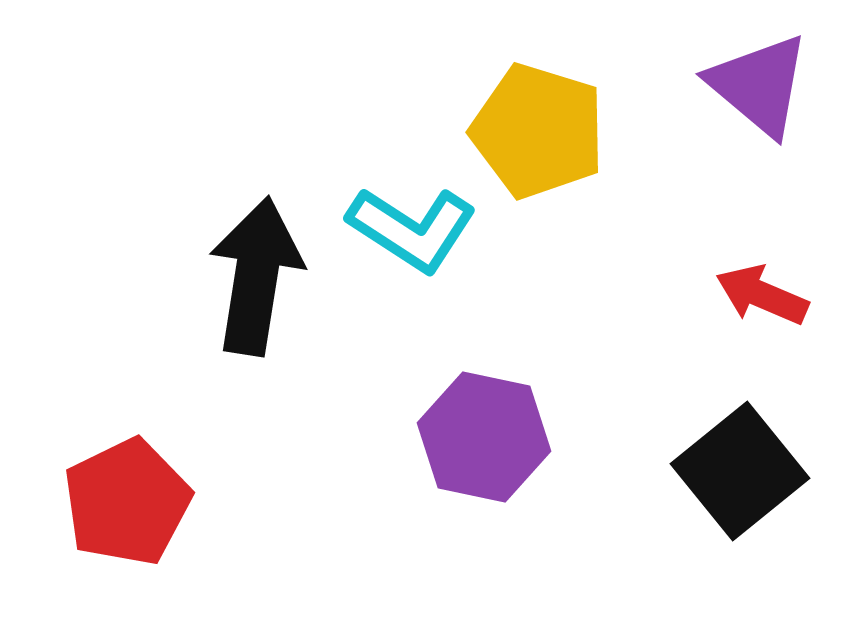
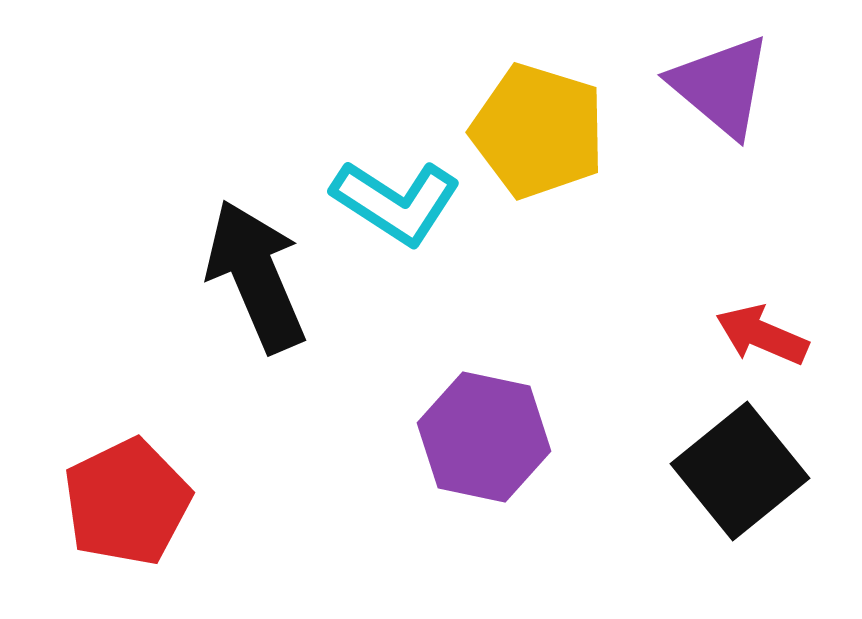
purple triangle: moved 38 px left, 1 px down
cyan L-shape: moved 16 px left, 27 px up
black arrow: rotated 32 degrees counterclockwise
red arrow: moved 40 px down
